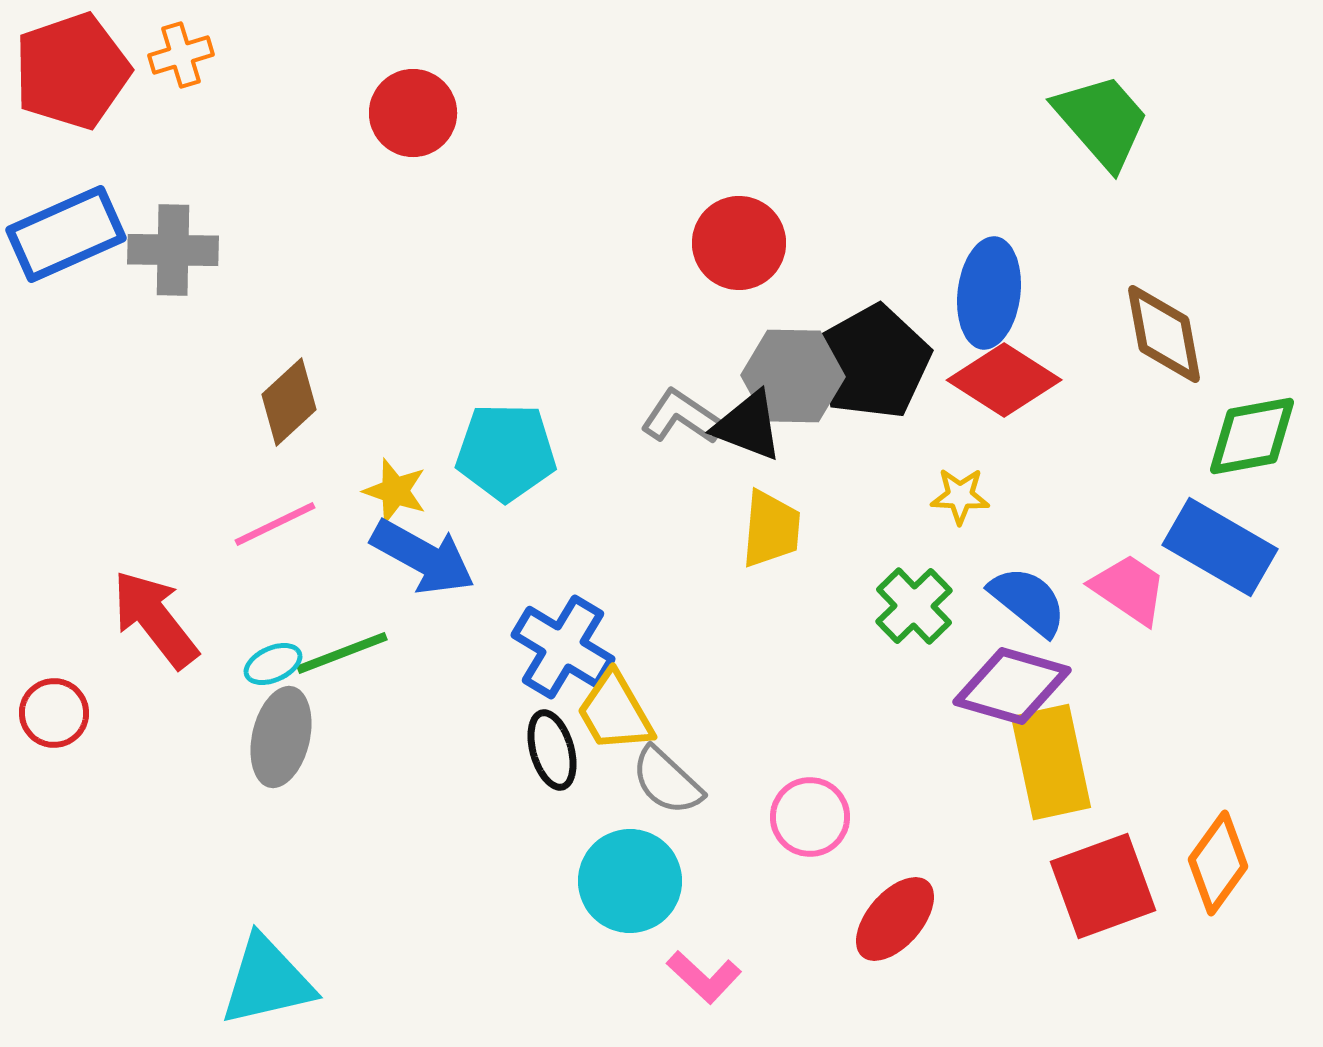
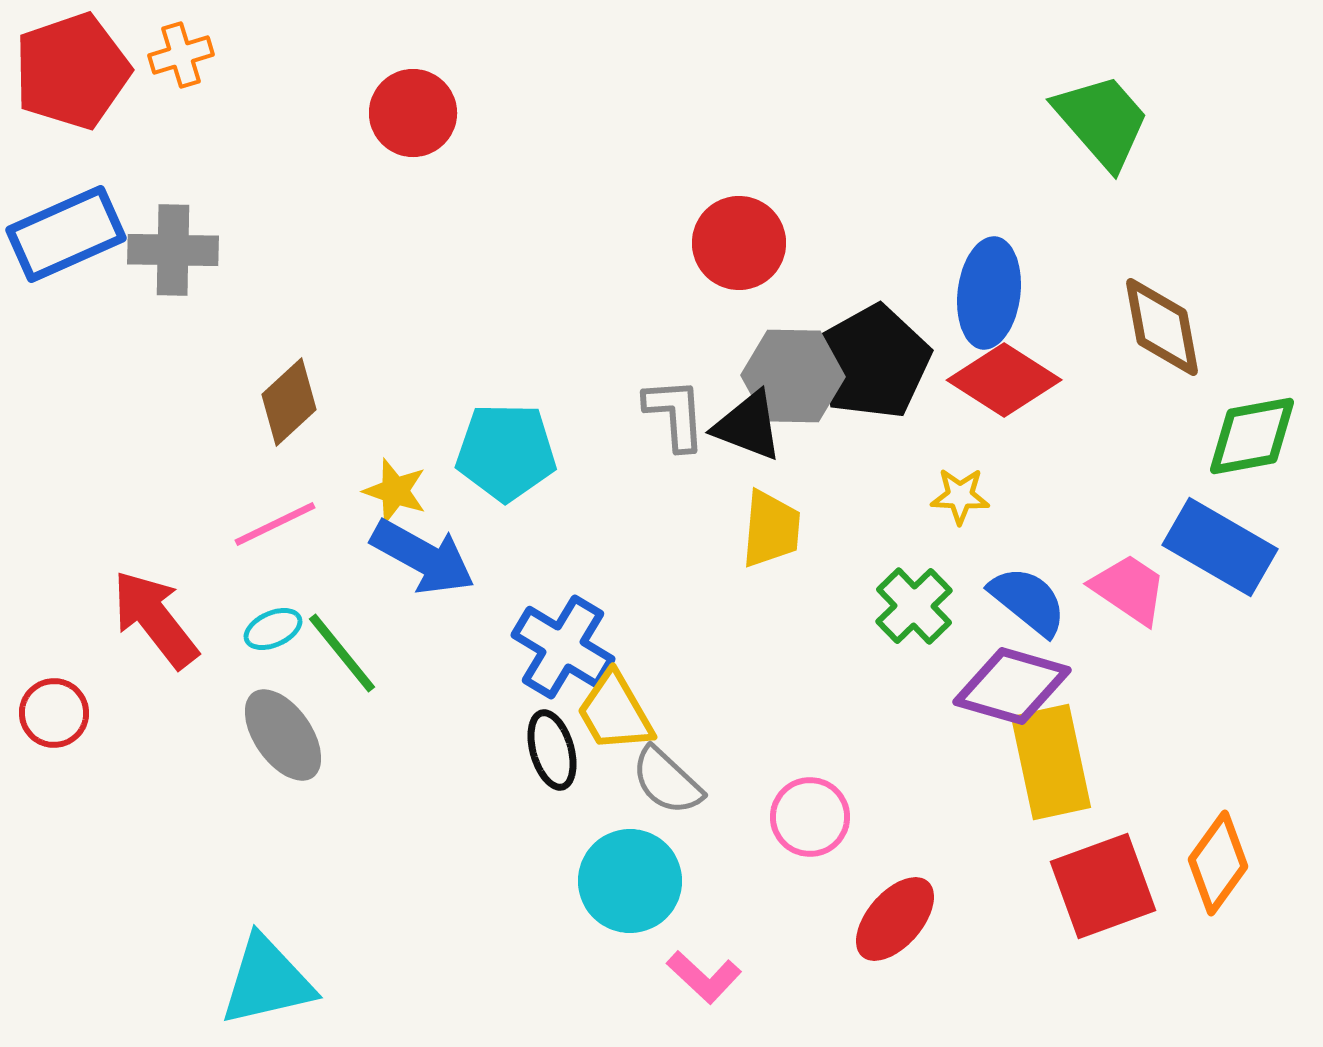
brown diamond at (1164, 334): moved 2 px left, 7 px up
gray L-shape at (682, 417): moved 7 px left, 3 px up; rotated 52 degrees clockwise
green line at (342, 653): rotated 72 degrees clockwise
cyan ellipse at (273, 664): moved 35 px up
gray ellipse at (281, 737): moved 2 px right, 2 px up; rotated 48 degrees counterclockwise
